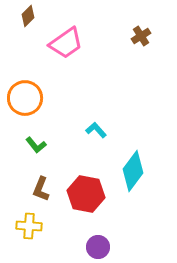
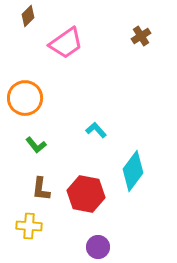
brown L-shape: rotated 15 degrees counterclockwise
